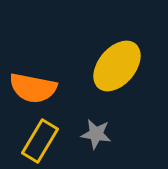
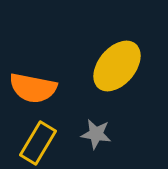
yellow rectangle: moved 2 px left, 2 px down
